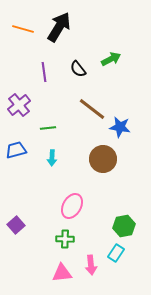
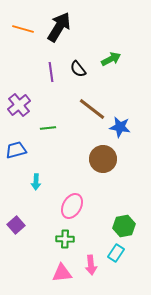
purple line: moved 7 px right
cyan arrow: moved 16 px left, 24 px down
